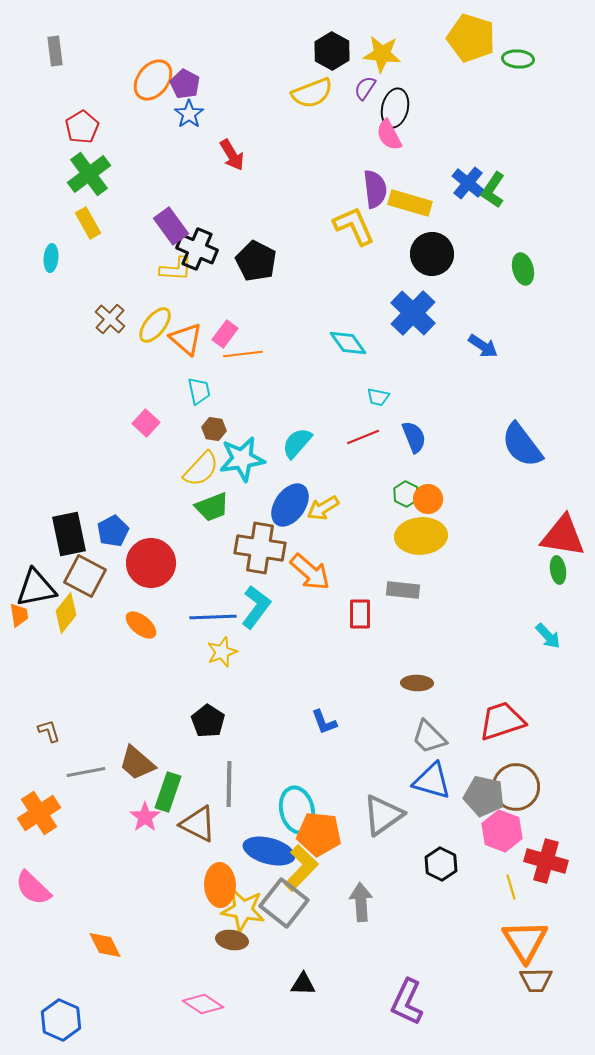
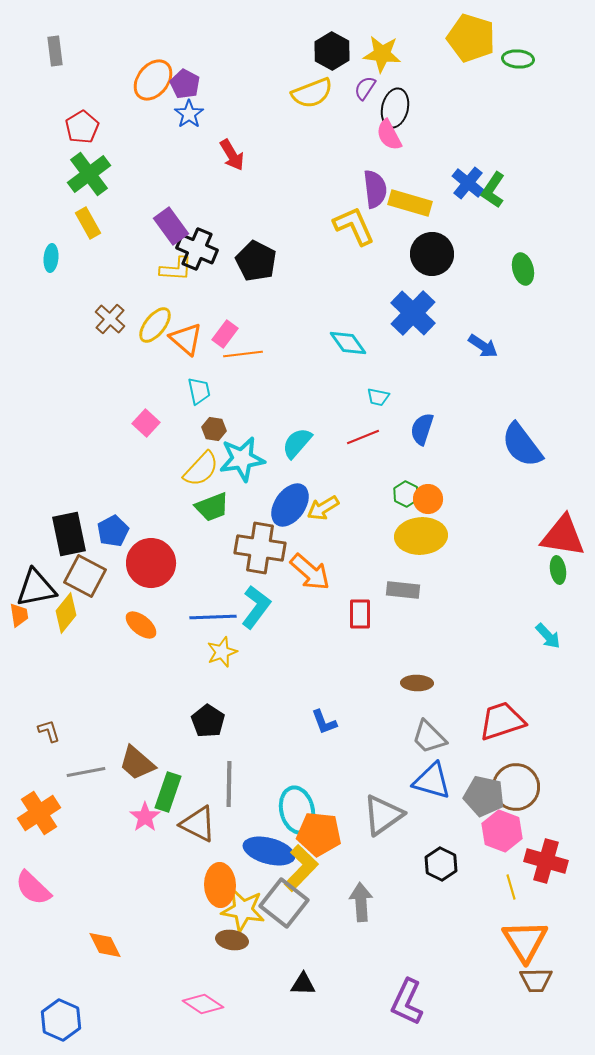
blue semicircle at (414, 437): moved 8 px right, 8 px up; rotated 140 degrees counterclockwise
